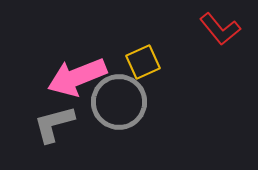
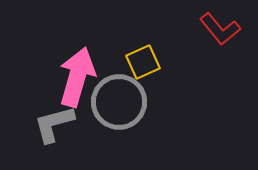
pink arrow: rotated 128 degrees clockwise
